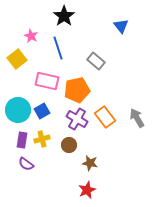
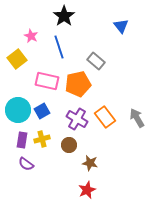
blue line: moved 1 px right, 1 px up
orange pentagon: moved 1 px right, 6 px up
